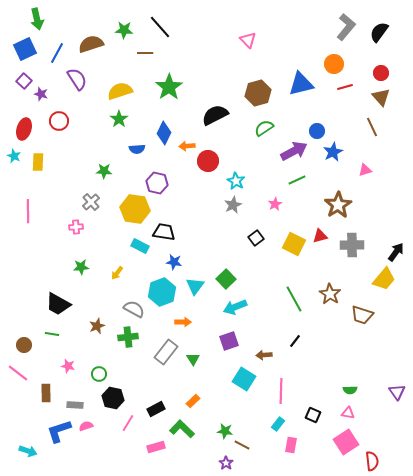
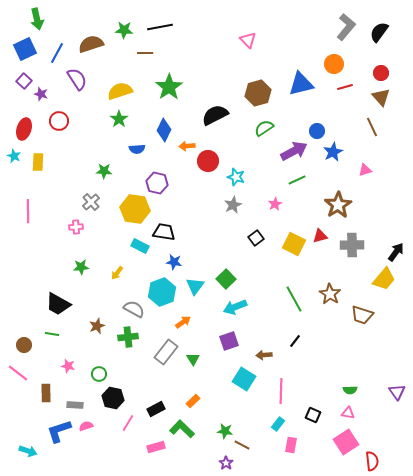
black line at (160, 27): rotated 60 degrees counterclockwise
blue diamond at (164, 133): moved 3 px up
cyan star at (236, 181): moved 4 px up; rotated 12 degrees counterclockwise
orange arrow at (183, 322): rotated 35 degrees counterclockwise
